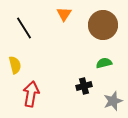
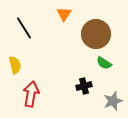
brown circle: moved 7 px left, 9 px down
green semicircle: rotated 133 degrees counterclockwise
